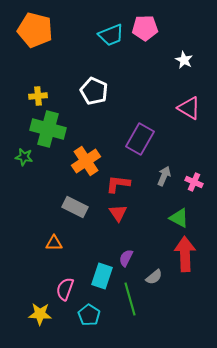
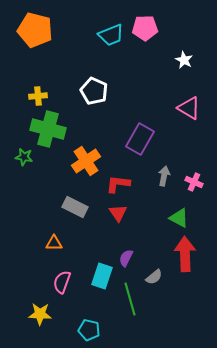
gray arrow: rotated 12 degrees counterclockwise
pink semicircle: moved 3 px left, 7 px up
cyan pentagon: moved 15 px down; rotated 20 degrees counterclockwise
